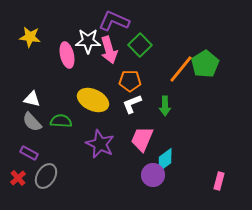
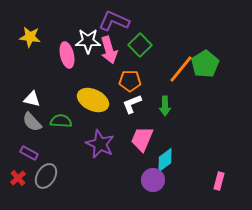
purple circle: moved 5 px down
